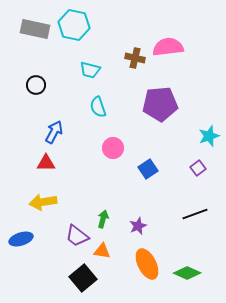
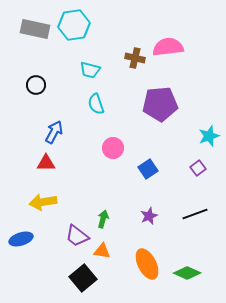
cyan hexagon: rotated 20 degrees counterclockwise
cyan semicircle: moved 2 px left, 3 px up
purple star: moved 11 px right, 10 px up
